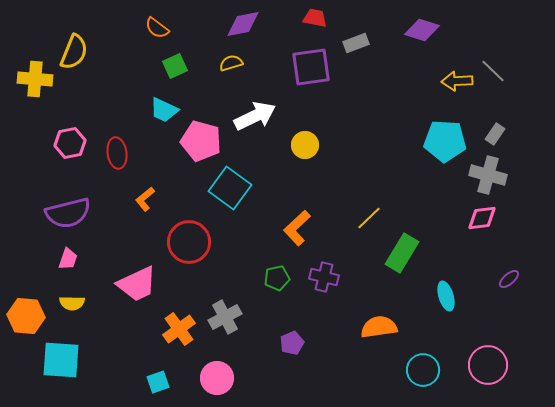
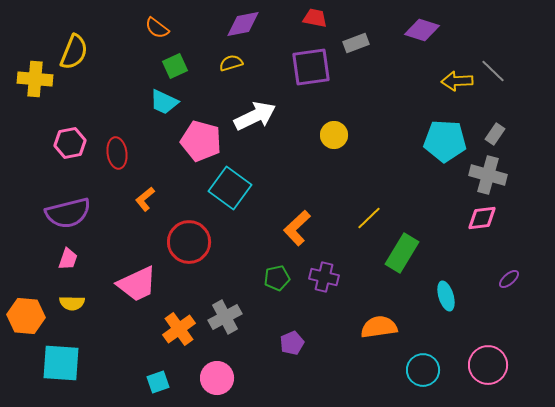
cyan trapezoid at (164, 110): moved 8 px up
yellow circle at (305, 145): moved 29 px right, 10 px up
cyan square at (61, 360): moved 3 px down
